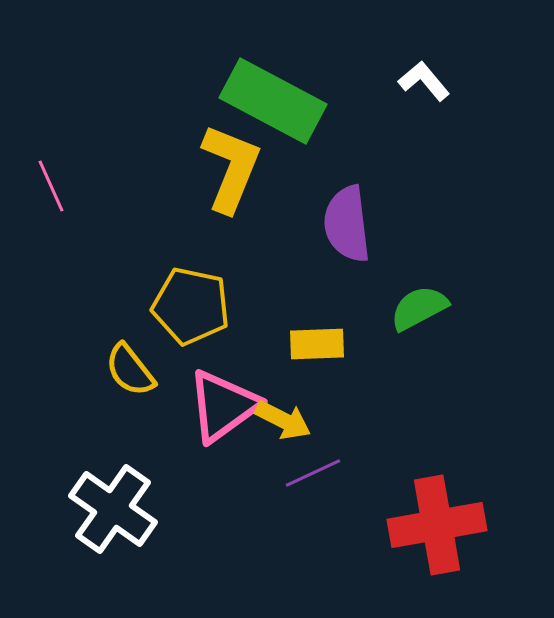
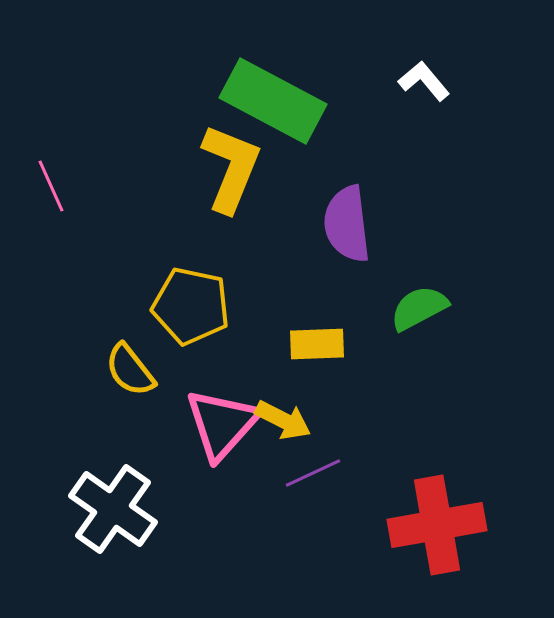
pink triangle: moved 1 px left, 18 px down; rotated 12 degrees counterclockwise
